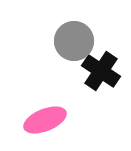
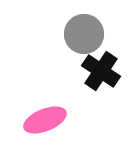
gray circle: moved 10 px right, 7 px up
